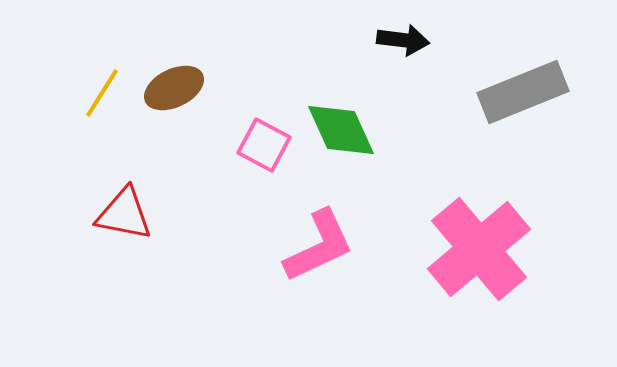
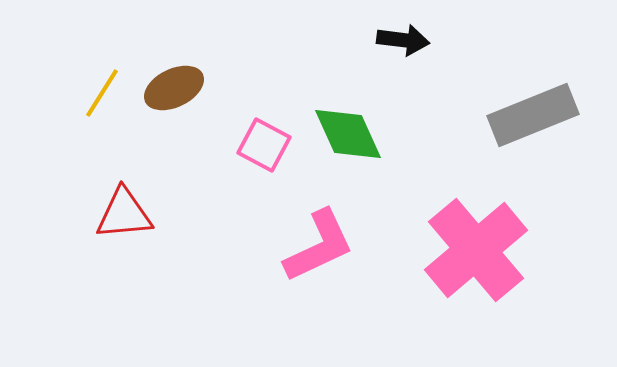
gray rectangle: moved 10 px right, 23 px down
green diamond: moved 7 px right, 4 px down
red triangle: rotated 16 degrees counterclockwise
pink cross: moved 3 px left, 1 px down
